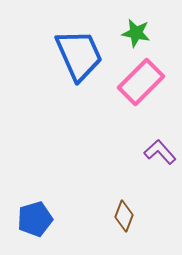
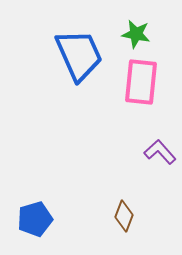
green star: moved 1 px down
pink rectangle: rotated 39 degrees counterclockwise
